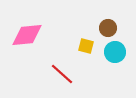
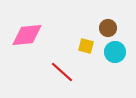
red line: moved 2 px up
